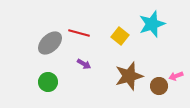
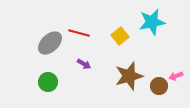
cyan star: moved 2 px up; rotated 8 degrees clockwise
yellow square: rotated 12 degrees clockwise
